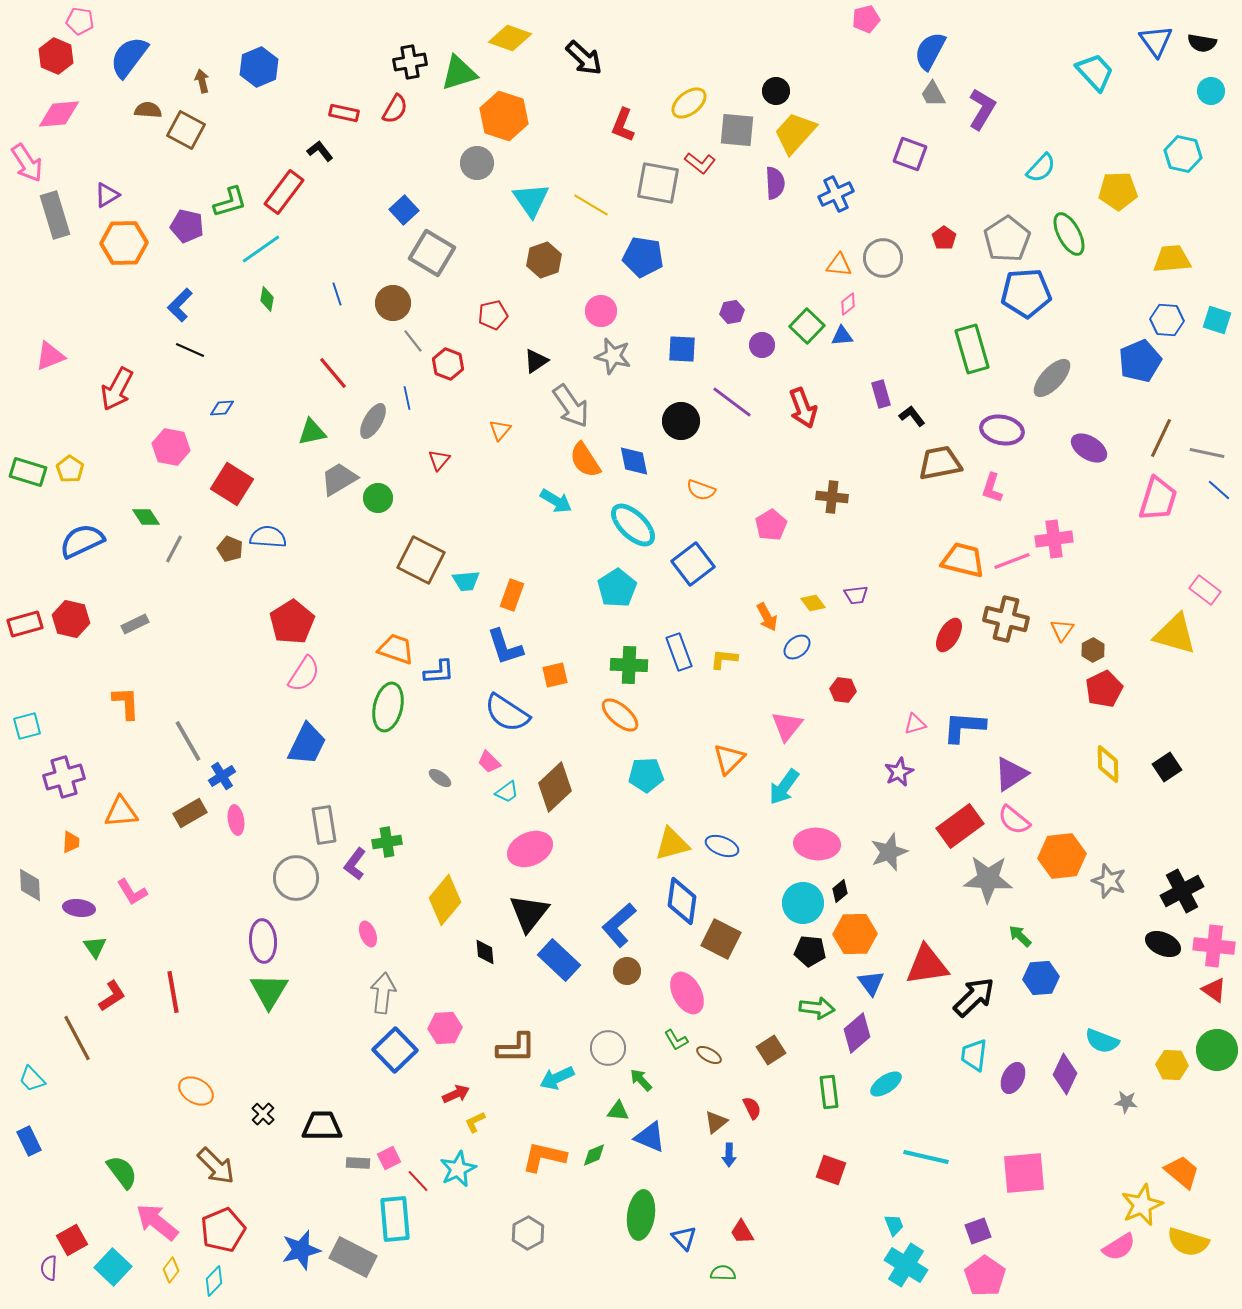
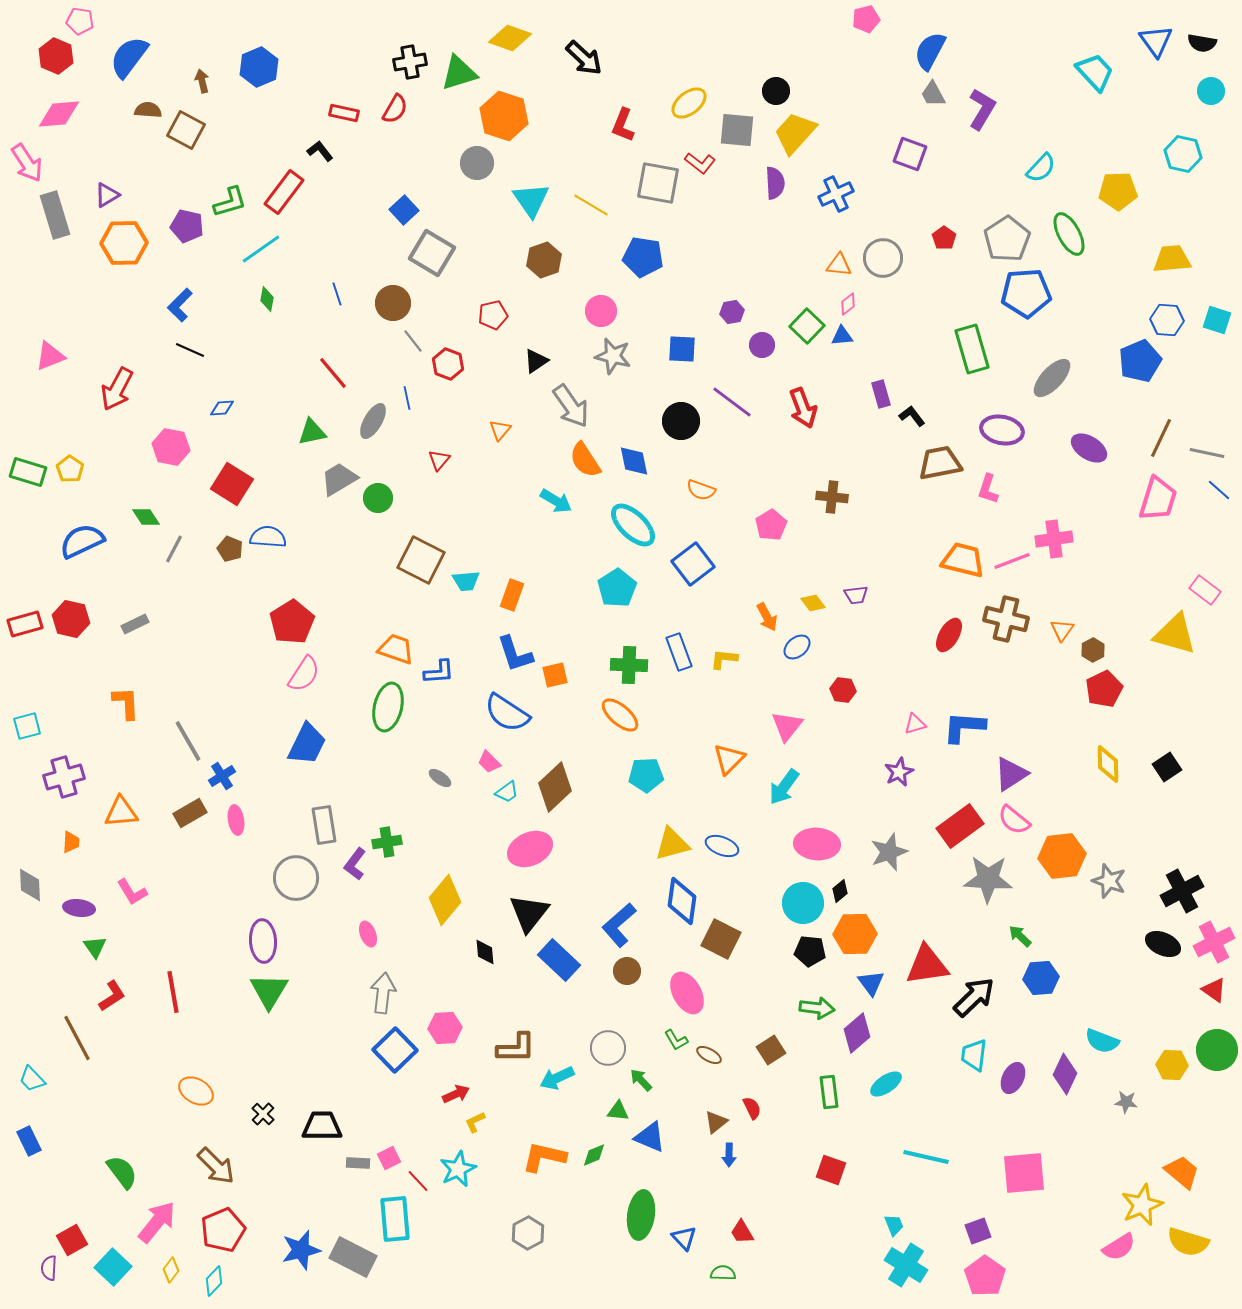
pink L-shape at (992, 488): moved 4 px left, 1 px down
blue L-shape at (505, 647): moved 10 px right, 7 px down
pink cross at (1214, 946): moved 4 px up; rotated 33 degrees counterclockwise
pink arrow at (157, 1222): rotated 90 degrees clockwise
